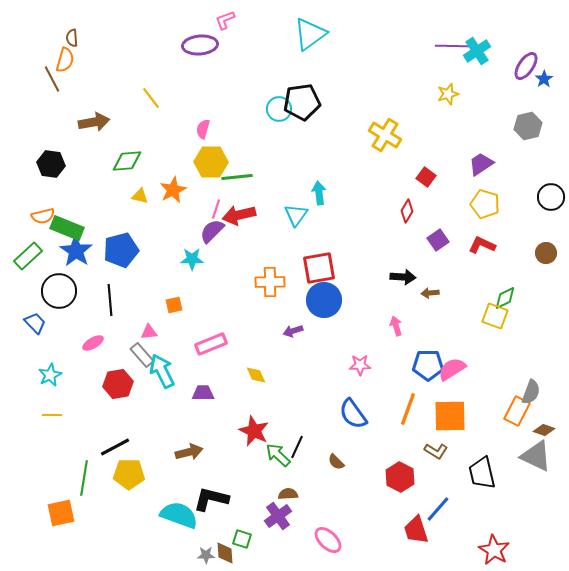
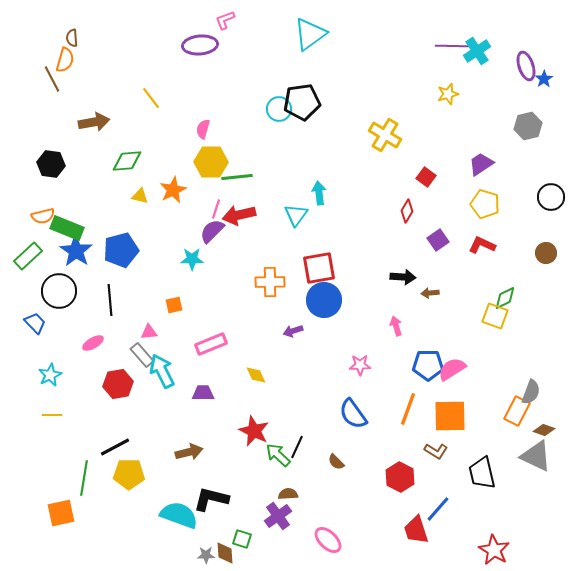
purple ellipse at (526, 66): rotated 52 degrees counterclockwise
